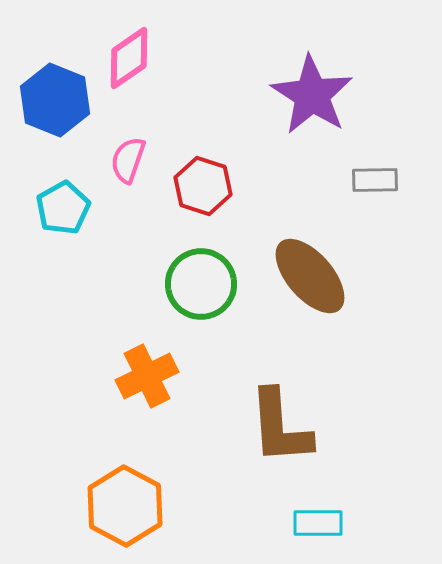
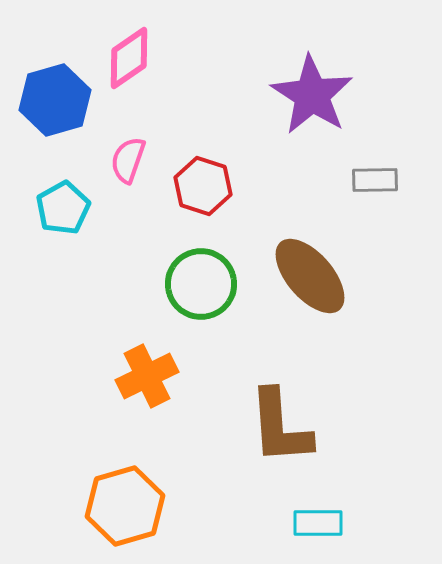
blue hexagon: rotated 22 degrees clockwise
orange hexagon: rotated 16 degrees clockwise
